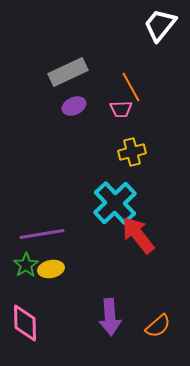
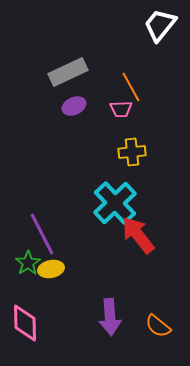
yellow cross: rotated 8 degrees clockwise
purple line: rotated 72 degrees clockwise
green star: moved 2 px right, 2 px up
orange semicircle: rotated 80 degrees clockwise
